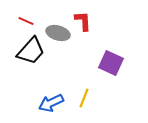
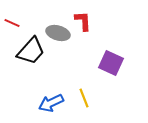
red line: moved 14 px left, 2 px down
yellow line: rotated 42 degrees counterclockwise
